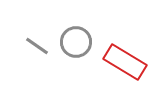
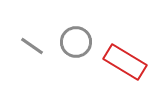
gray line: moved 5 px left
